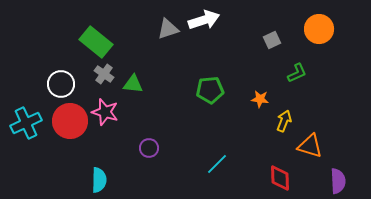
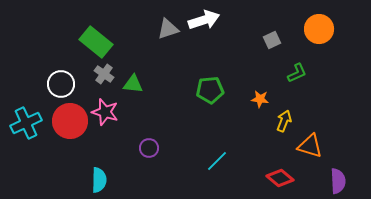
cyan line: moved 3 px up
red diamond: rotated 48 degrees counterclockwise
